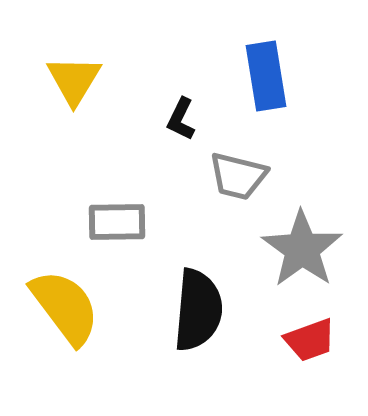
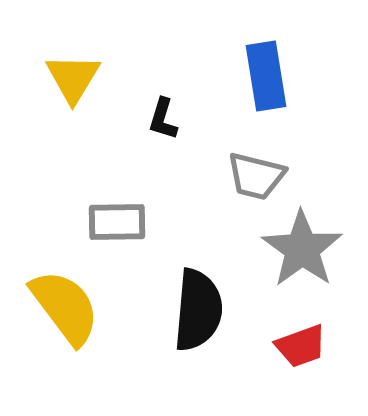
yellow triangle: moved 1 px left, 2 px up
black L-shape: moved 18 px left; rotated 9 degrees counterclockwise
gray trapezoid: moved 18 px right
red trapezoid: moved 9 px left, 6 px down
